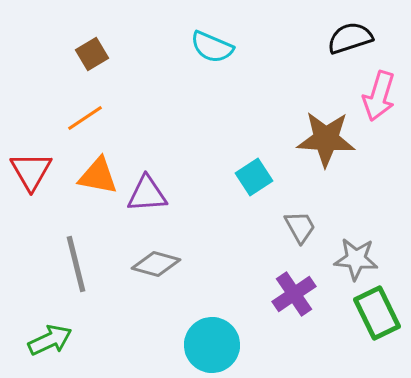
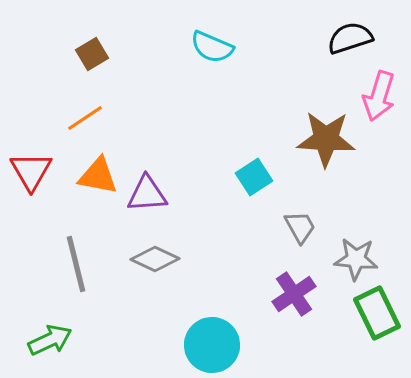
gray diamond: moved 1 px left, 5 px up; rotated 9 degrees clockwise
